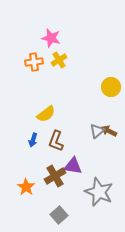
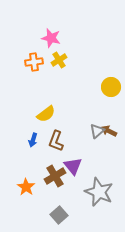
purple triangle: rotated 42 degrees clockwise
